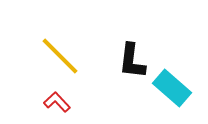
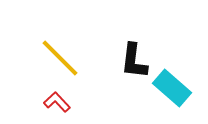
yellow line: moved 2 px down
black L-shape: moved 2 px right
